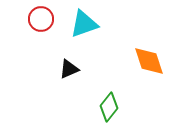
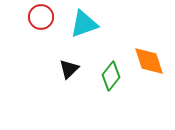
red circle: moved 2 px up
black triangle: rotated 20 degrees counterclockwise
green diamond: moved 2 px right, 31 px up
